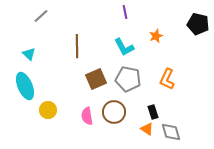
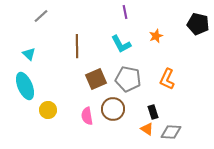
cyan L-shape: moved 3 px left, 3 px up
brown circle: moved 1 px left, 3 px up
gray diamond: rotated 70 degrees counterclockwise
